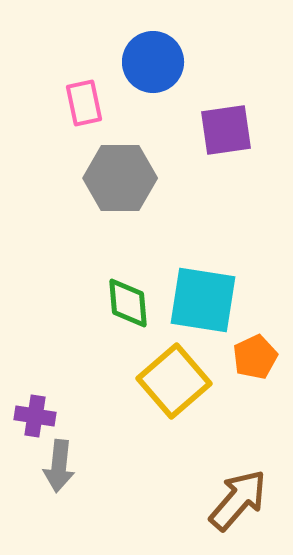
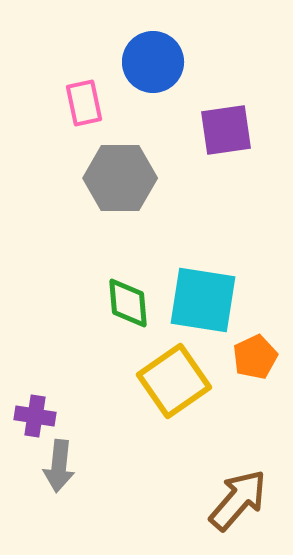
yellow square: rotated 6 degrees clockwise
